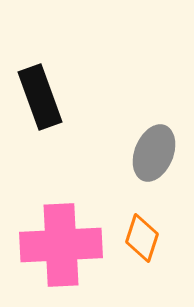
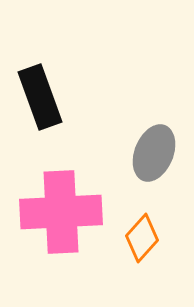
orange diamond: rotated 24 degrees clockwise
pink cross: moved 33 px up
